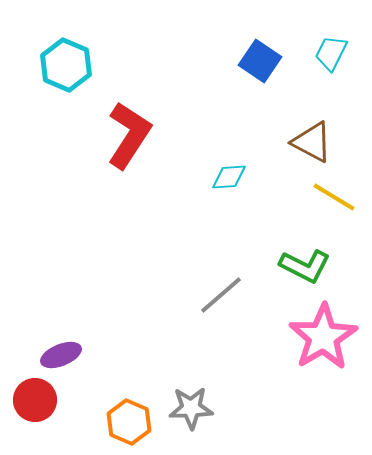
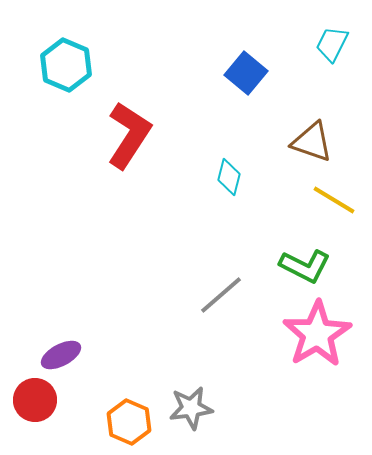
cyan trapezoid: moved 1 px right, 9 px up
blue square: moved 14 px left, 12 px down; rotated 6 degrees clockwise
brown triangle: rotated 9 degrees counterclockwise
cyan diamond: rotated 72 degrees counterclockwise
yellow line: moved 3 px down
pink star: moved 6 px left, 3 px up
purple ellipse: rotated 6 degrees counterclockwise
gray star: rotated 6 degrees counterclockwise
